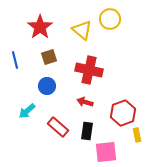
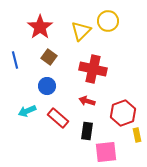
yellow circle: moved 2 px left, 2 px down
yellow triangle: moved 1 px left, 1 px down; rotated 35 degrees clockwise
brown square: rotated 35 degrees counterclockwise
red cross: moved 4 px right, 1 px up
red arrow: moved 2 px right, 1 px up
cyan arrow: rotated 18 degrees clockwise
red rectangle: moved 9 px up
